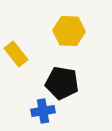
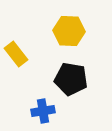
black pentagon: moved 9 px right, 4 px up
